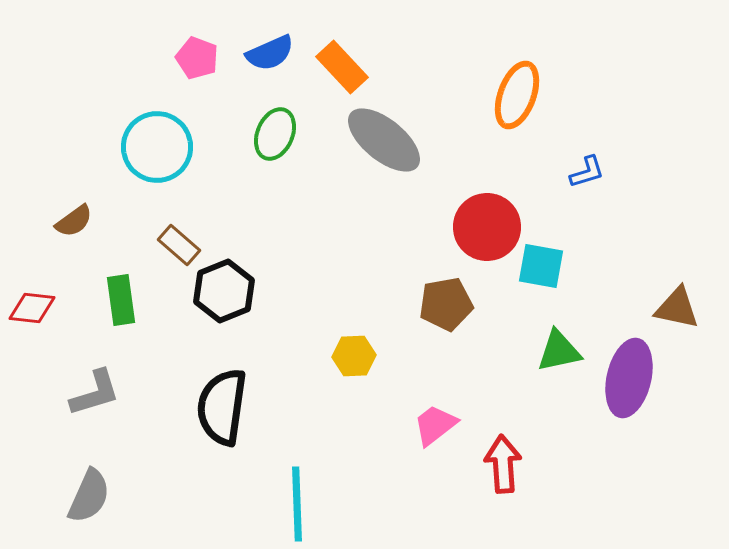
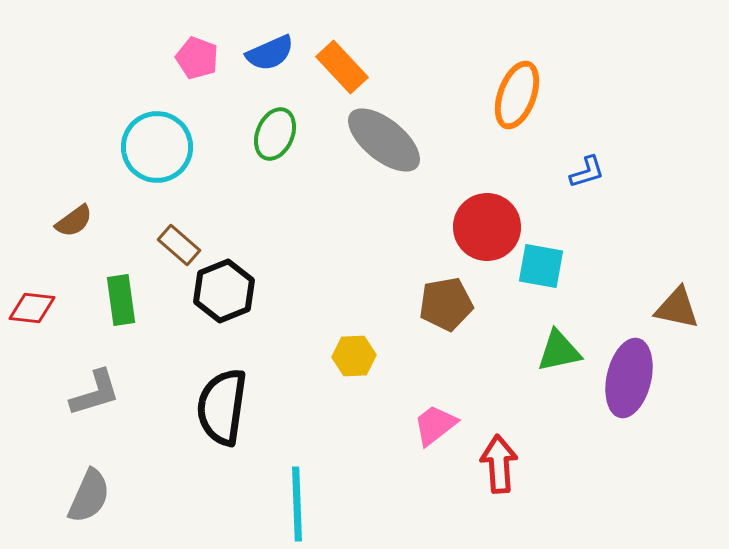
red arrow: moved 4 px left
